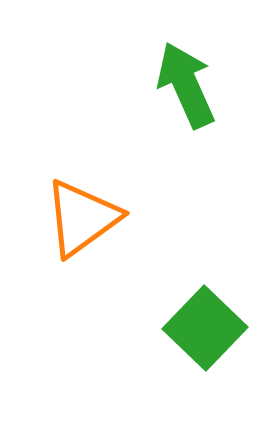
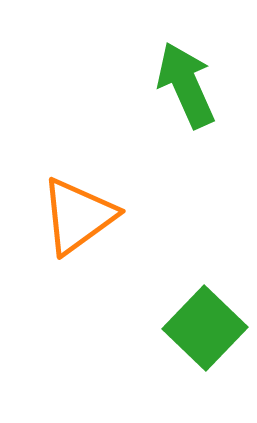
orange triangle: moved 4 px left, 2 px up
